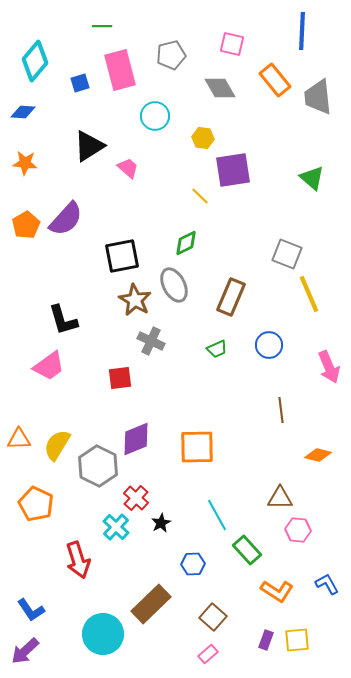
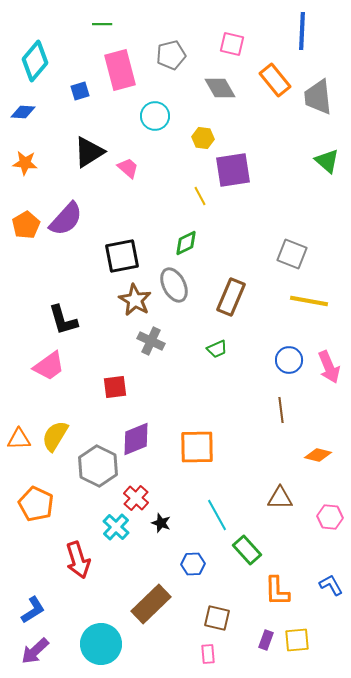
green line at (102, 26): moved 2 px up
blue square at (80, 83): moved 8 px down
black triangle at (89, 146): moved 6 px down
green triangle at (312, 178): moved 15 px right, 17 px up
yellow line at (200, 196): rotated 18 degrees clockwise
gray square at (287, 254): moved 5 px right
yellow line at (309, 294): moved 7 px down; rotated 57 degrees counterclockwise
blue circle at (269, 345): moved 20 px right, 15 px down
red square at (120, 378): moved 5 px left, 9 px down
yellow semicircle at (57, 445): moved 2 px left, 9 px up
black star at (161, 523): rotated 24 degrees counterclockwise
pink hexagon at (298, 530): moved 32 px right, 13 px up
blue L-shape at (327, 584): moved 4 px right, 1 px down
orange L-shape at (277, 591): rotated 56 degrees clockwise
blue L-shape at (31, 610): moved 2 px right; rotated 88 degrees counterclockwise
brown square at (213, 617): moved 4 px right, 1 px down; rotated 28 degrees counterclockwise
cyan circle at (103, 634): moved 2 px left, 10 px down
purple arrow at (25, 651): moved 10 px right
pink rectangle at (208, 654): rotated 54 degrees counterclockwise
